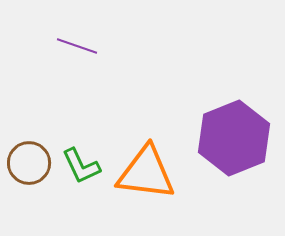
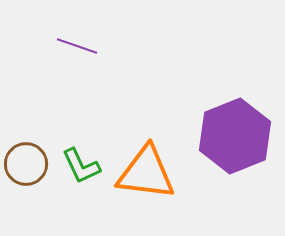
purple hexagon: moved 1 px right, 2 px up
brown circle: moved 3 px left, 1 px down
